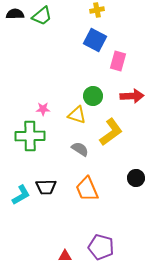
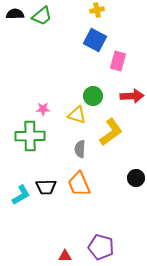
gray semicircle: rotated 120 degrees counterclockwise
orange trapezoid: moved 8 px left, 5 px up
